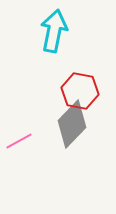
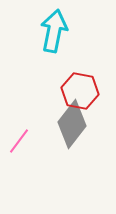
gray diamond: rotated 6 degrees counterclockwise
pink line: rotated 24 degrees counterclockwise
